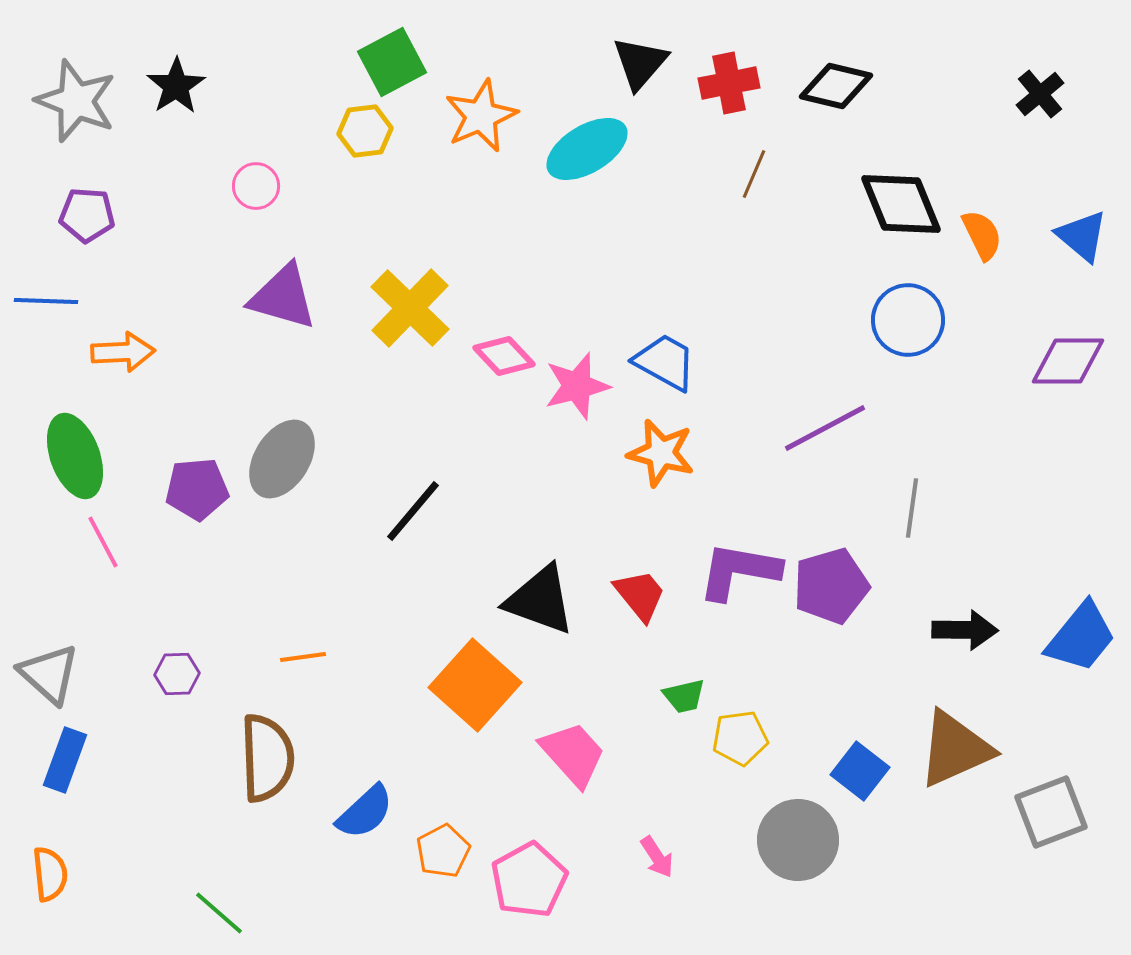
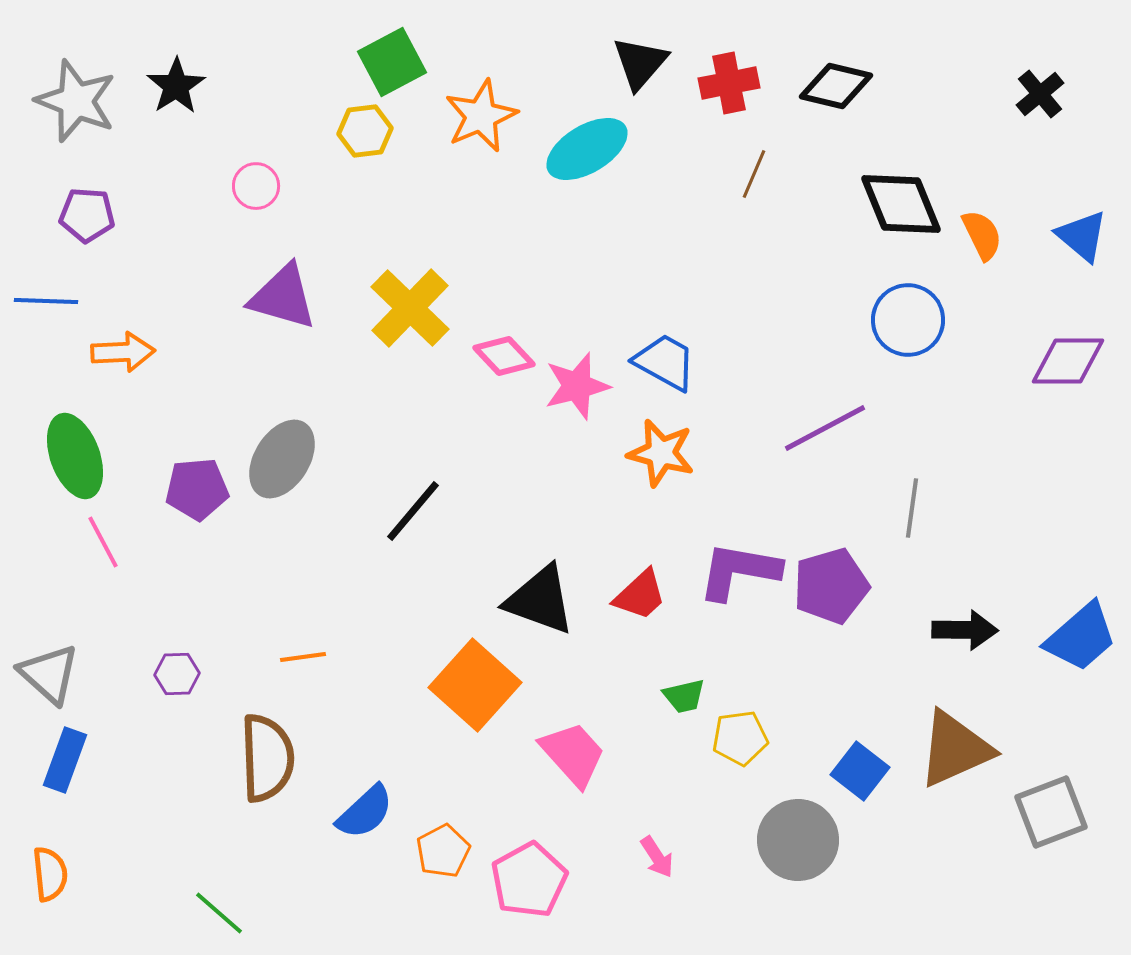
red trapezoid at (640, 595): rotated 86 degrees clockwise
blue trapezoid at (1081, 637): rotated 10 degrees clockwise
